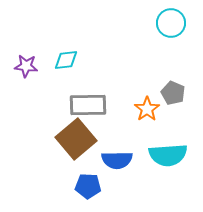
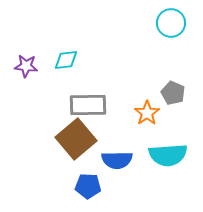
orange star: moved 4 px down
